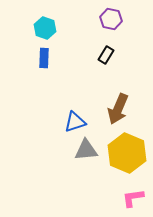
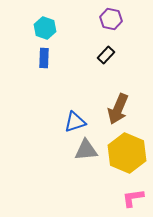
black rectangle: rotated 12 degrees clockwise
